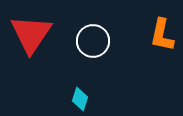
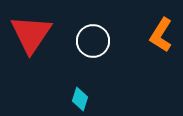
orange L-shape: moved 1 px left; rotated 20 degrees clockwise
